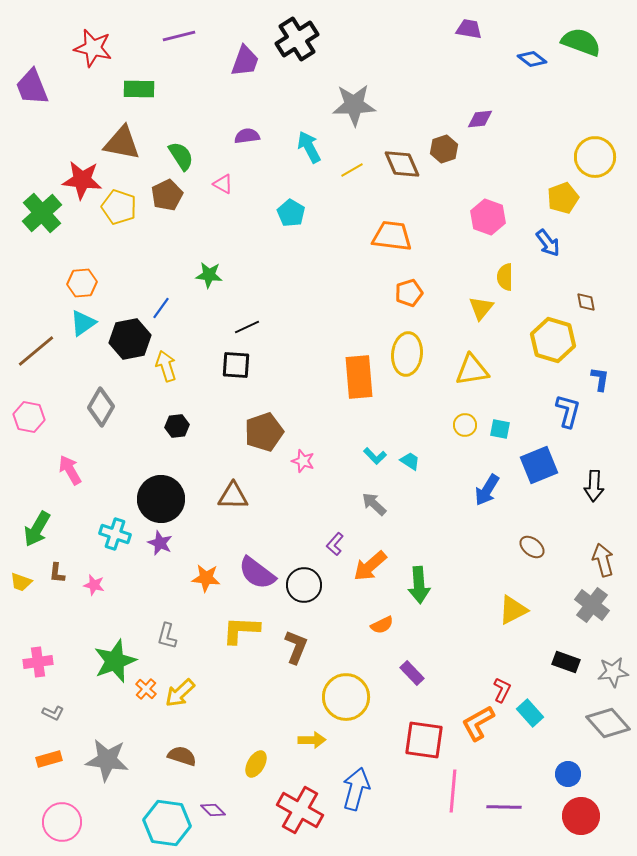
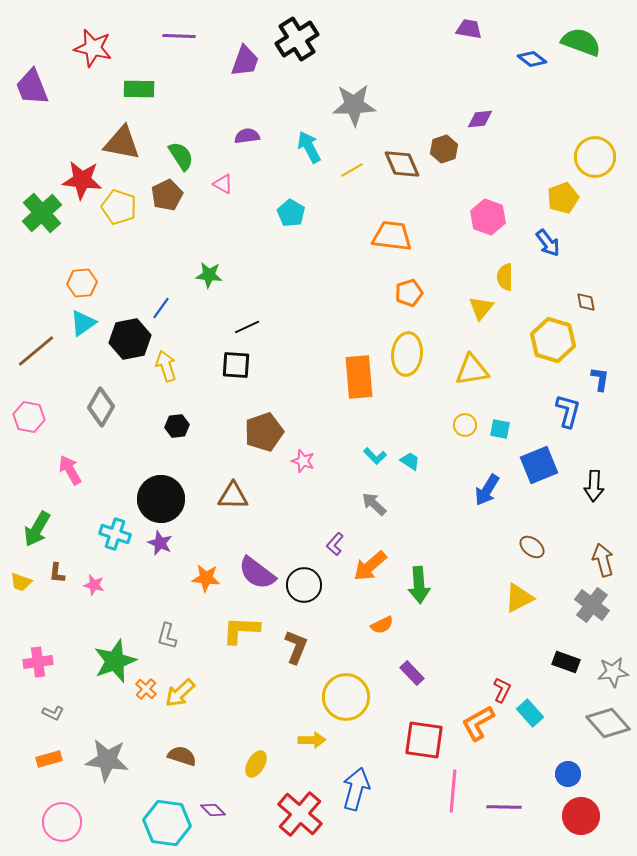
purple line at (179, 36): rotated 16 degrees clockwise
yellow triangle at (513, 610): moved 6 px right, 12 px up
red cross at (300, 810): moved 4 px down; rotated 12 degrees clockwise
